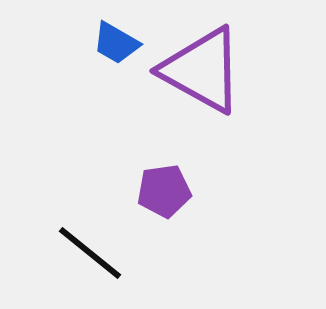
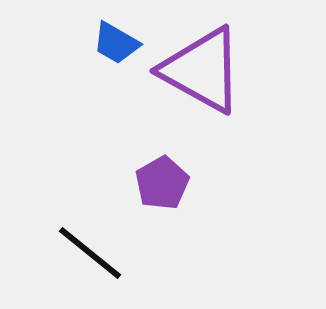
purple pentagon: moved 2 px left, 8 px up; rotated 22 degrees counterclockwise
